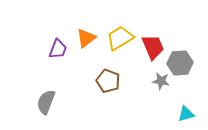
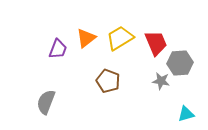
red trapezoid: moved 3 px right, 4 px up
